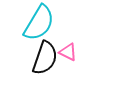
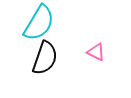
pink triangle: moved 28 px right
